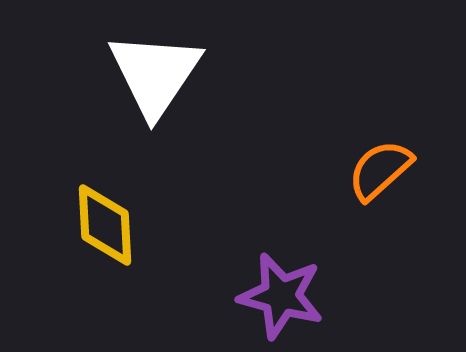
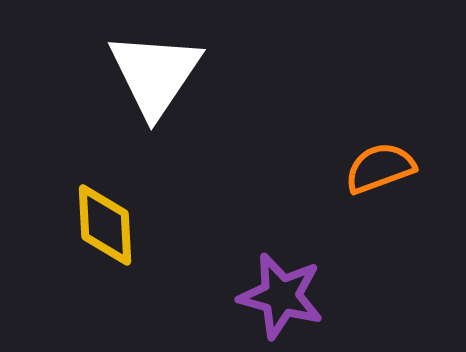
orange semicircle: moved 2 px up; rotated 22 degrees clockwise
